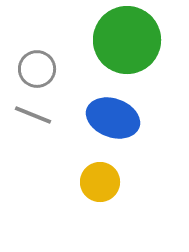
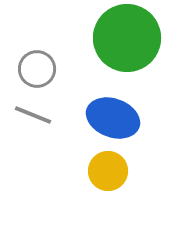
green circle: moved 2 px up
yellow circle: moved 8 px right, 11 px up
